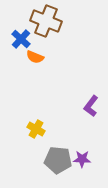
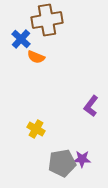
brown cross: moved 1 px right, 1 px up; rotated 32 degrees counterclockwise
orange semicircle: moved 1 px right
gray pentagon: moved 4 px right, 3 px down; rotated 16 degrees counterclockwise
